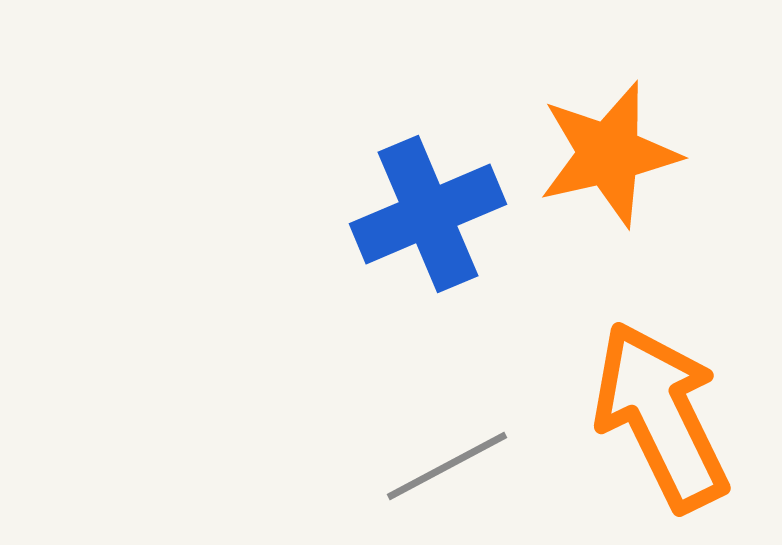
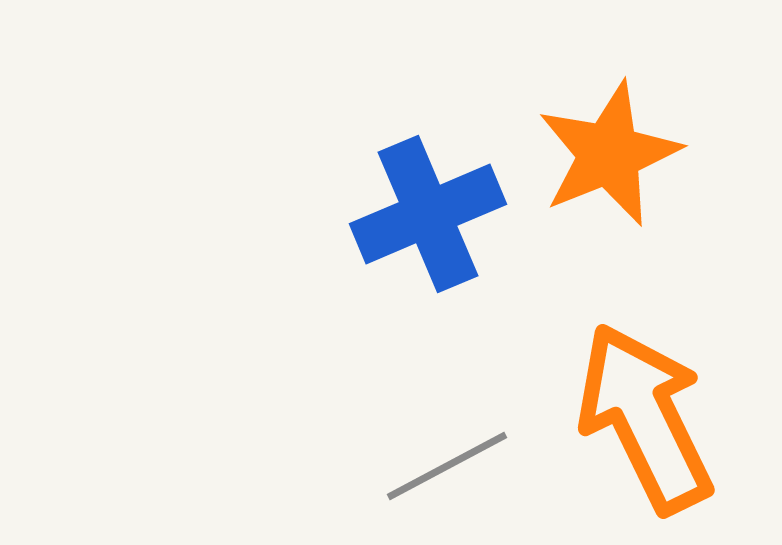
orange star: rotated 9 degrees counterclockwise
orange arrow: moved 16 px left, 2 px down
